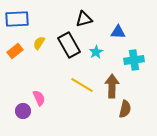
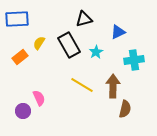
blue triangle: rotated 28 degrees counterclockwise
orange rectangle: moved 5 px right, 6 px down
brown arrow: moved 1 px right
